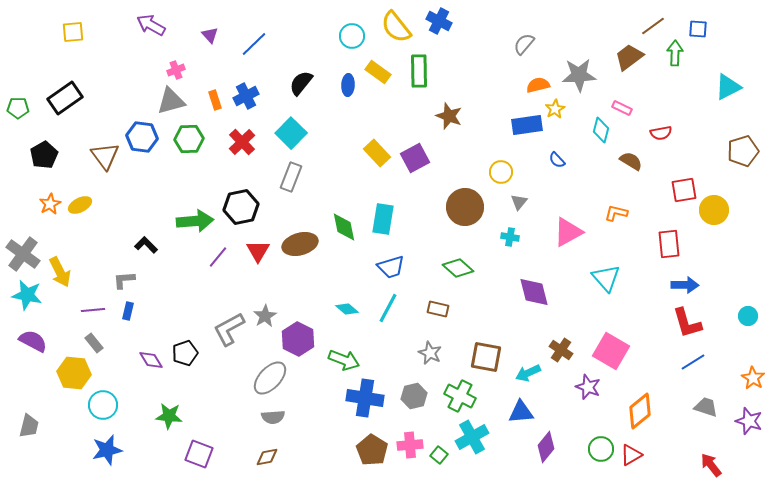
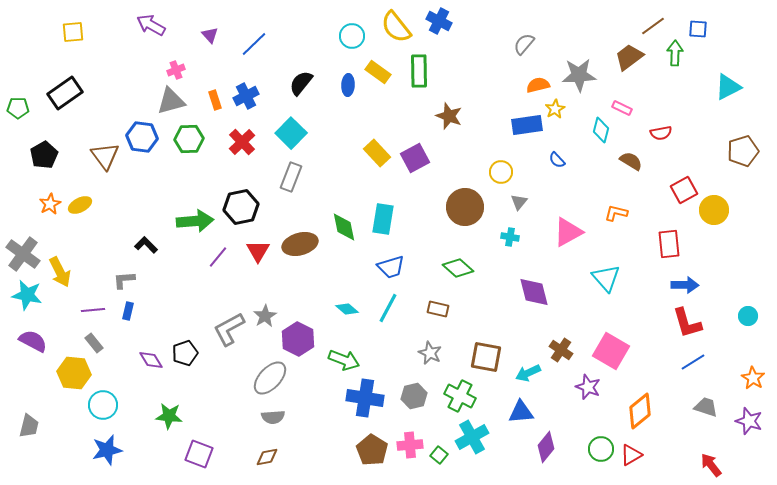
black rectangle at (65, 98): moved 5 px up
red square at (684, 190): rotated 20 degrees counterclockwise
